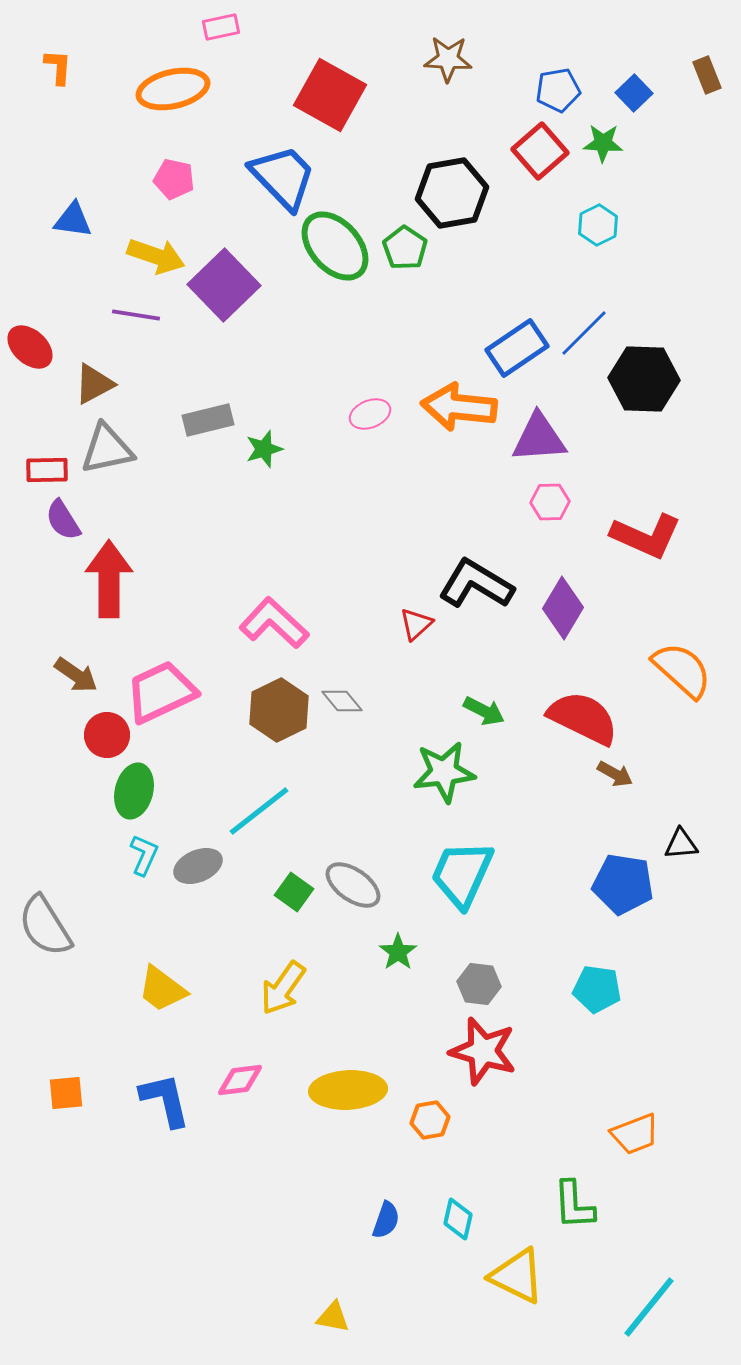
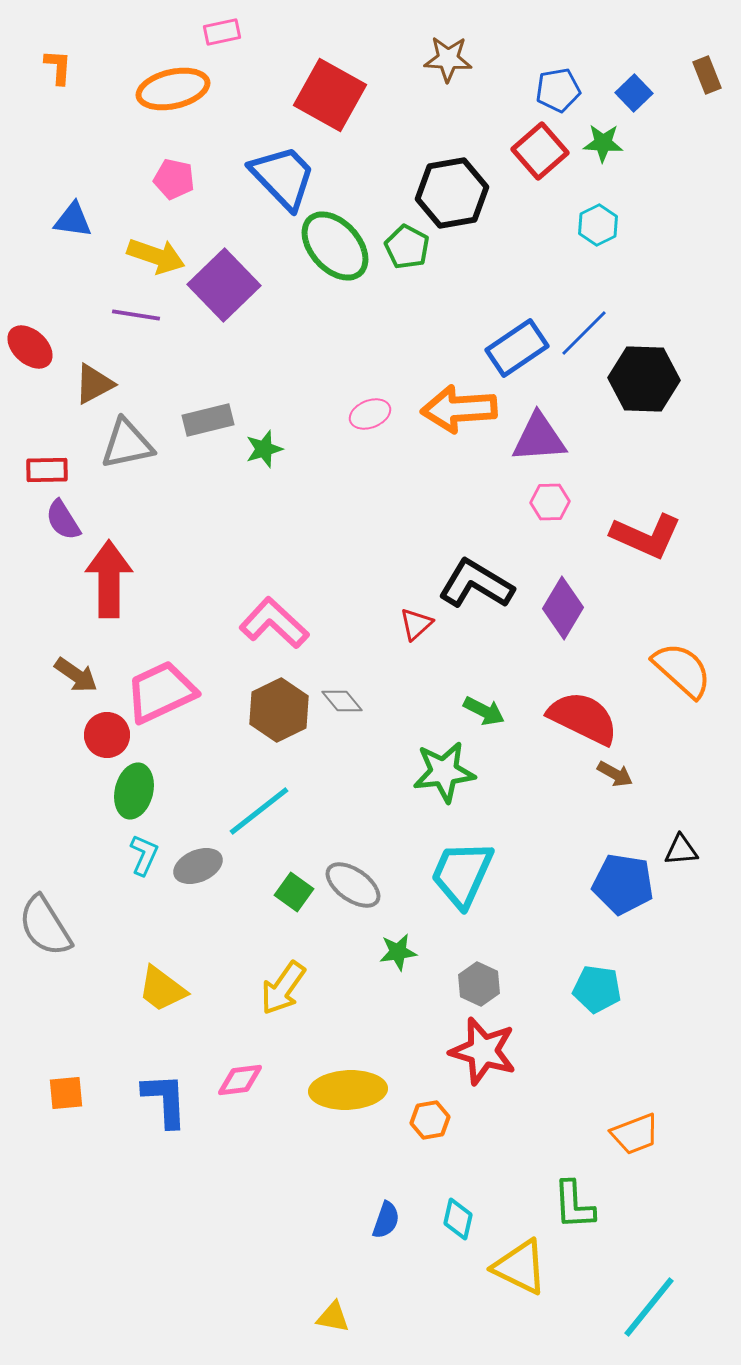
pink rectangle at (221, 27): moved 1 px right, 5 px down
green pentagon at (405, 248): moved 2 px right, 1 px up; rotated 6 degrees counterclockwise
orange arrow at (459, 407): moved 2 px down; rotated 10 degrees counterclockwise
gray triangle at (107, 449): moved 20 px right, 5 px up
black triangle at (681, 844): moved 6 px down
green star at (398, 952): rotated 27 degrees clockwise
gray hexagon at (479, 984): rotated 18 degrees clockwise
blue L-shape at (165, 1100): rotated 10 degrees clockwise
yellow triangle at (517, 1276): moved 3 px right, 9 px up
